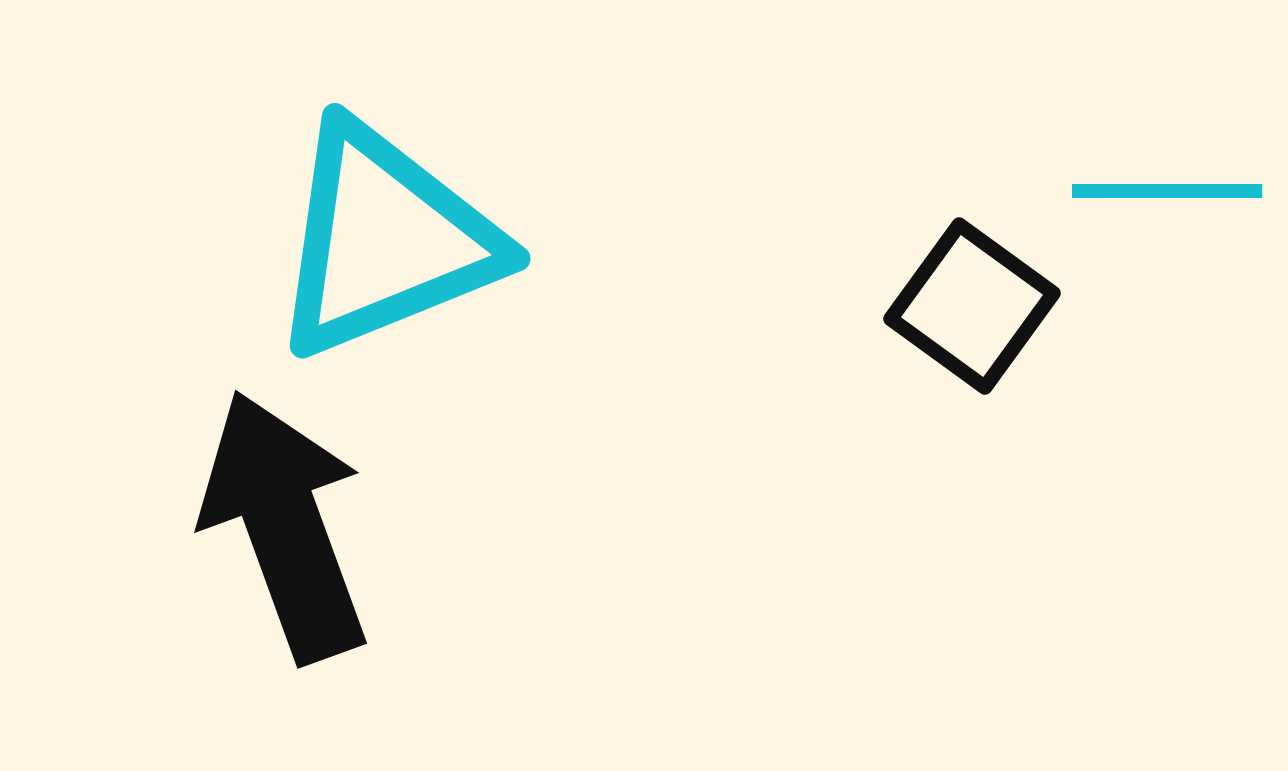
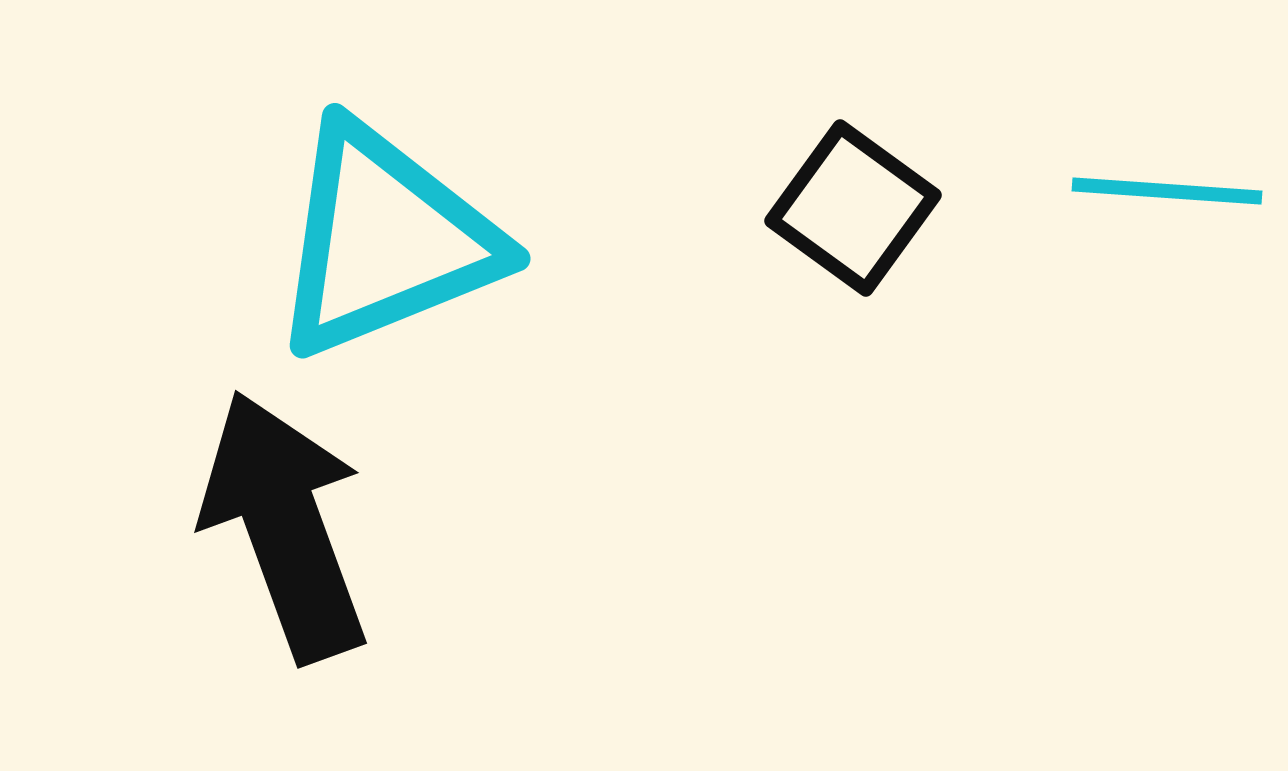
cyan line: rotated 4 degrees clockwise
black square: moved 119 px left, 98 px up
